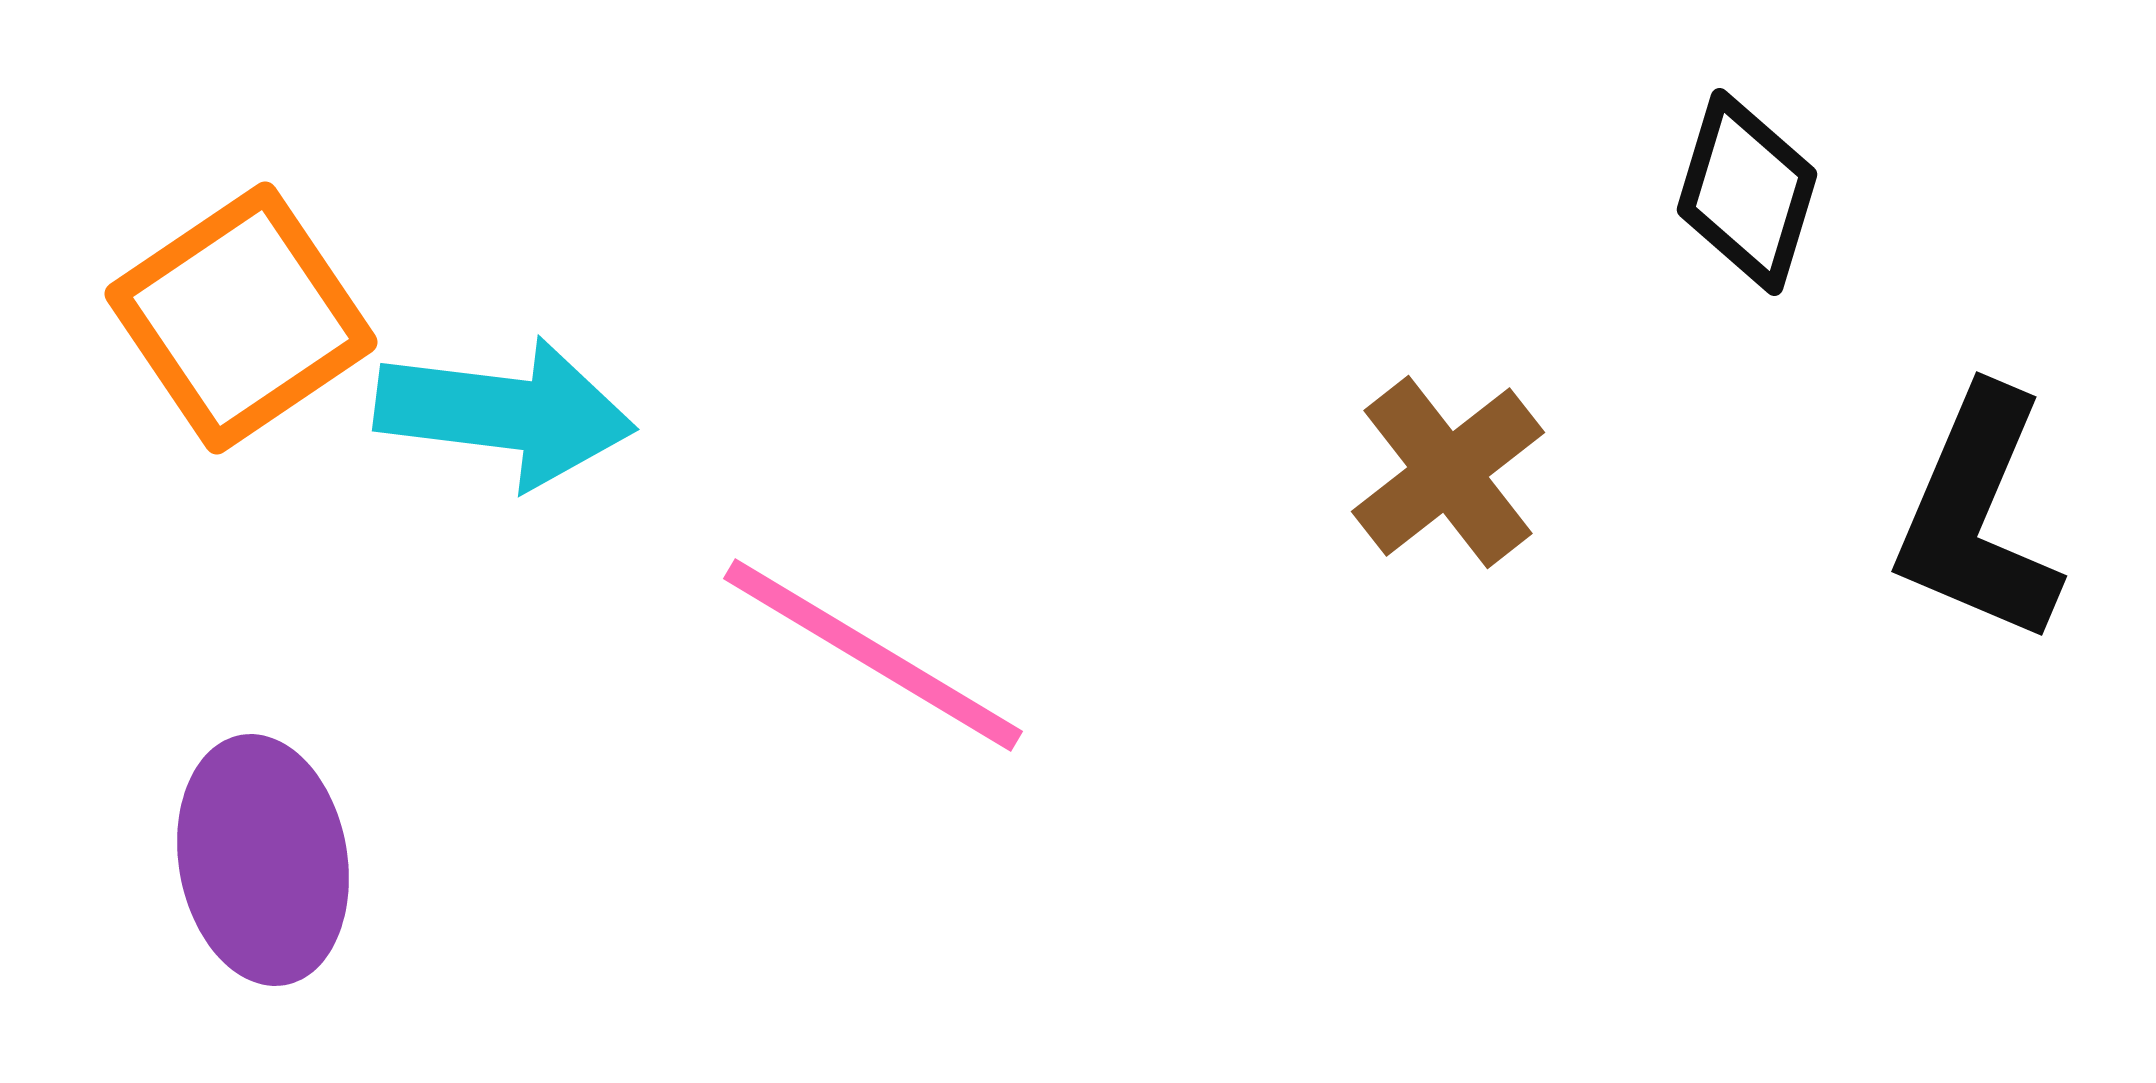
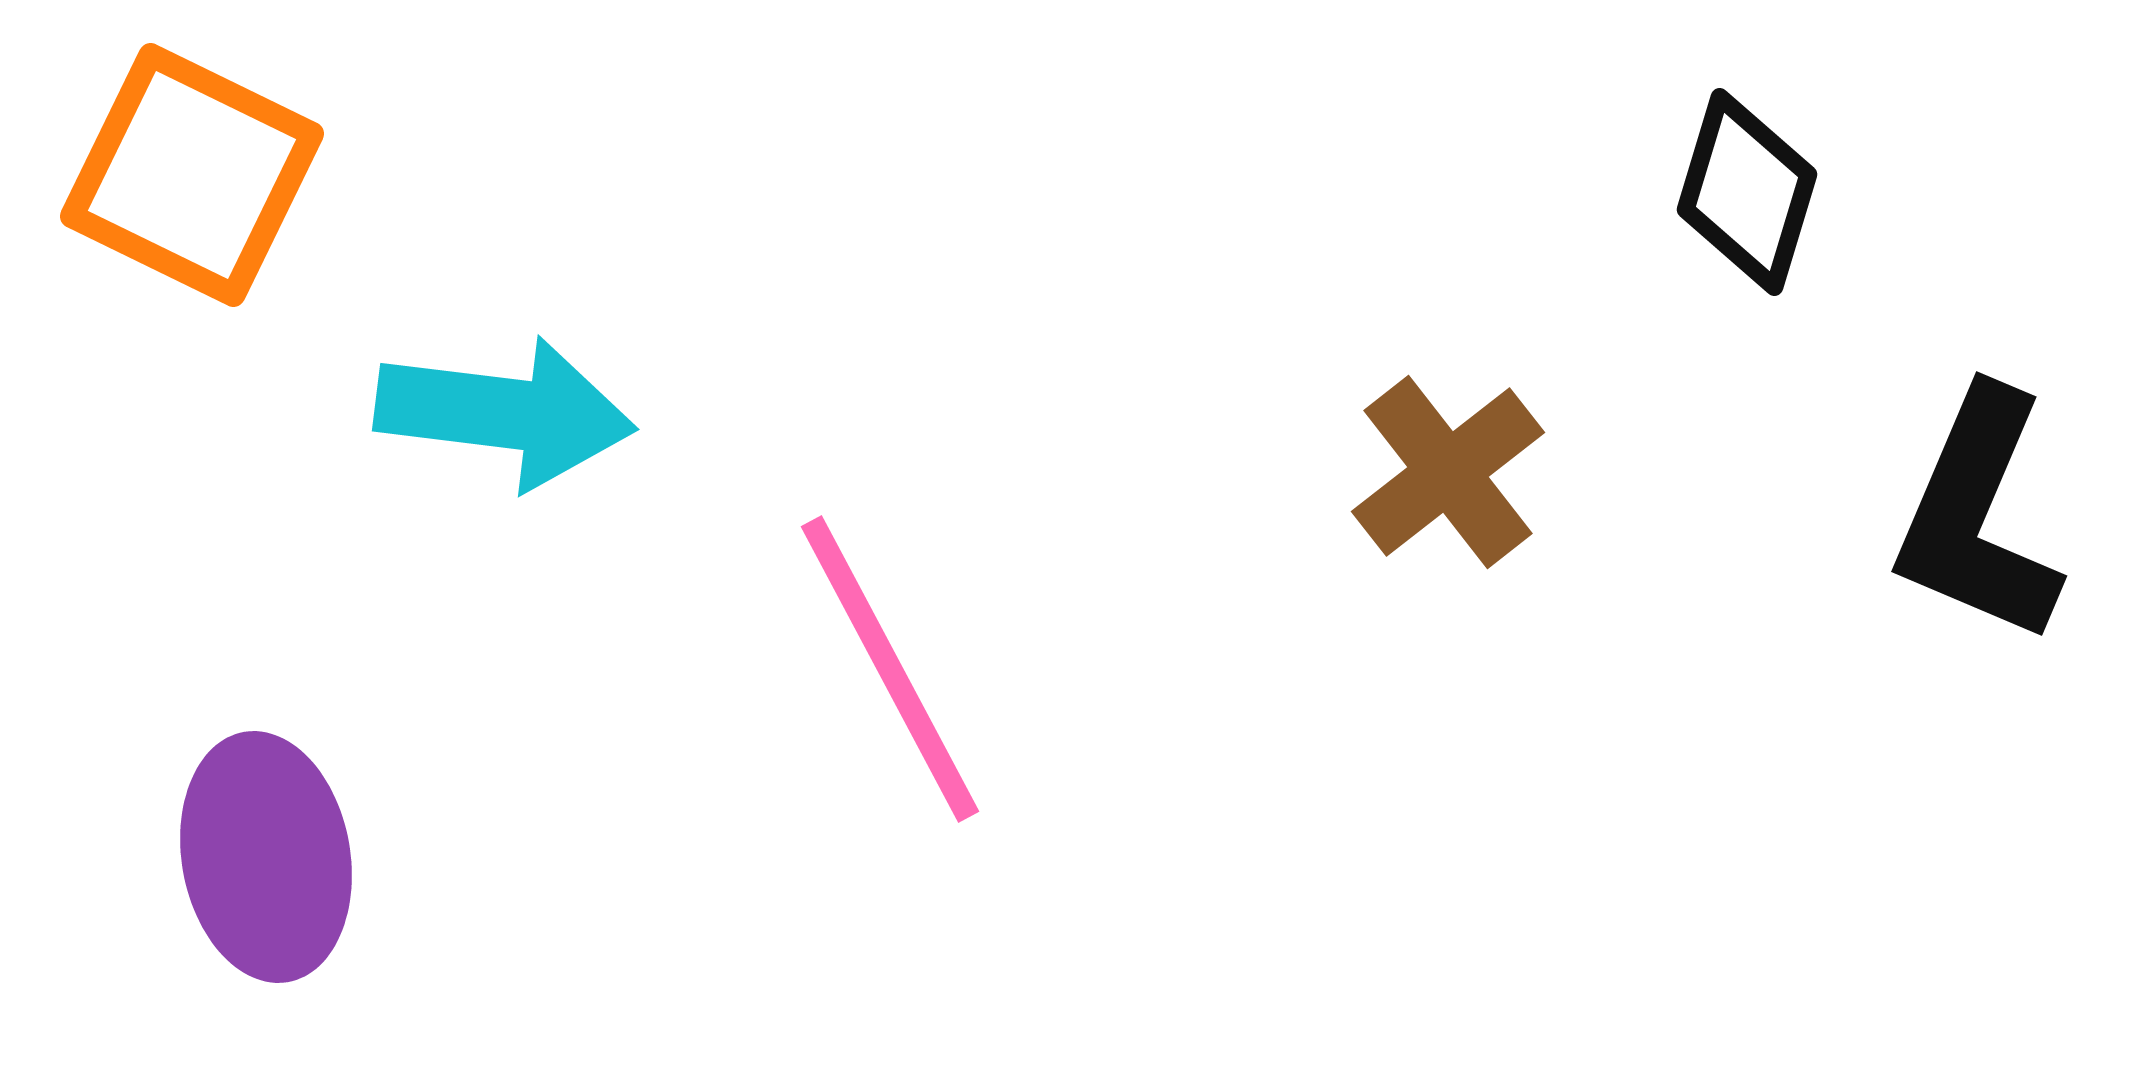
orange square: moved 49 px left, 143 px up; rotated 30 degrees counterclockwise
pink line: moved 17 px right, 14 px down; rotated 31 degrees clockwise
purple ellipse: moved 3 px right, 3 px up
